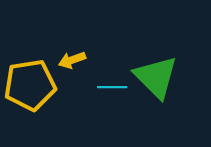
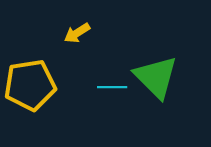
yellow arrow: moved 5 px right, 27 px up; rotated 12 degrees counterclockwise
